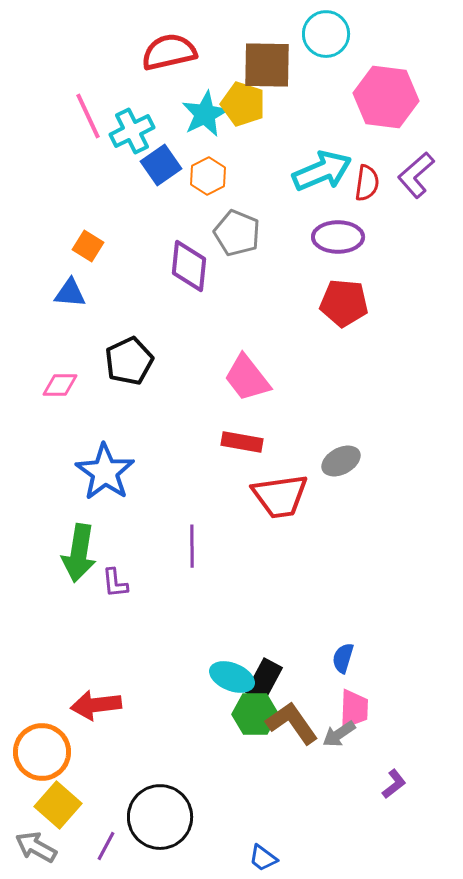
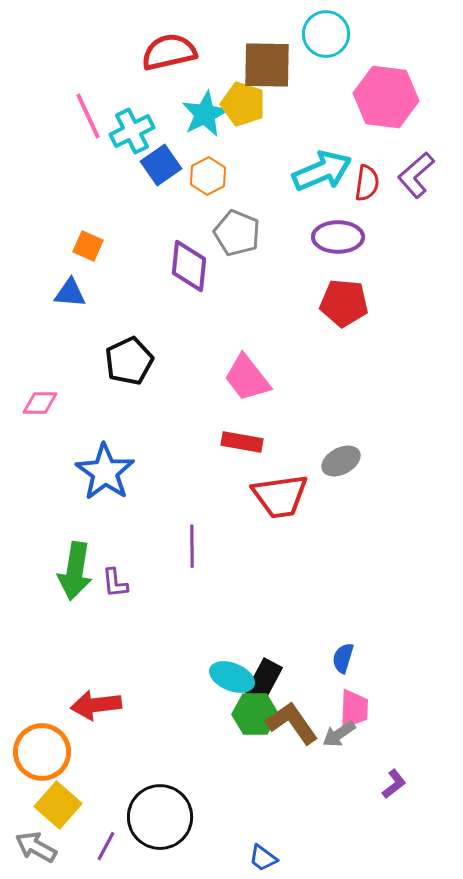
orange square at (88, 246): rotated 8 degrees counterclockwise
pink diamond at (60, 385): moved 20 px left, 18 px down
green arrow at (79, 553): moved 4 px left, 18 px down
